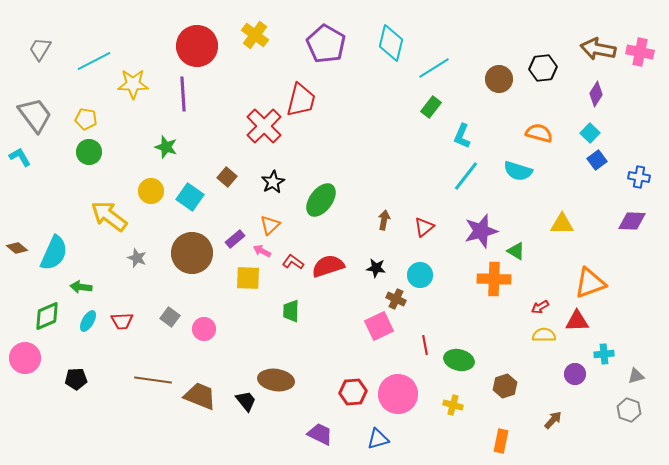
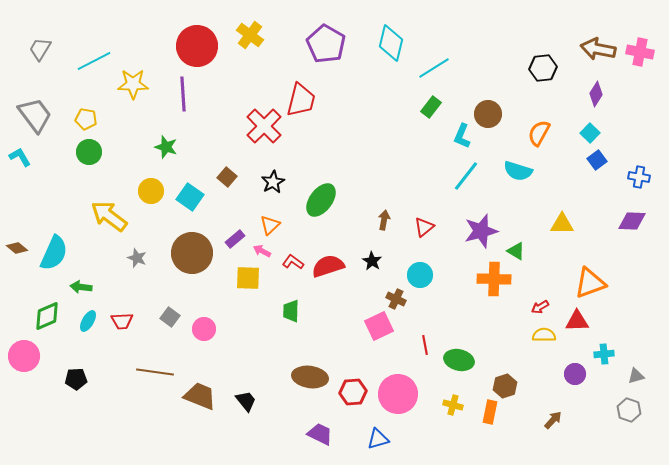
yellow cross at (255, 35): moved 5 px left
brown circle at (499, 79): moved 11 px left, 35 px down
orange semicircle at (539, 133): rotated 76 degrees counterclockwise
black star at (376, 268): moved 4 px left, 7 px up; rotated 24 degrees clockwise
pink circle at (25, 358): moved 1 px left, 2 px up
brown line at (153, 380): moved 2 px right, 8 px up
brown ellipse at (276, 380): moved 34 px right, 3 px up
orange rectangle at (501, 441): moved 11 px left, 29 px up
